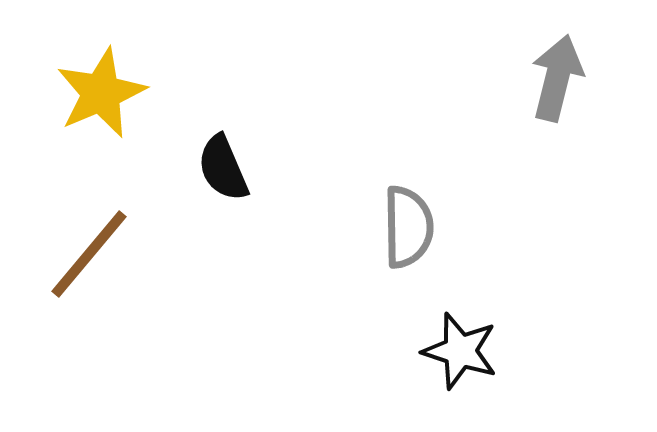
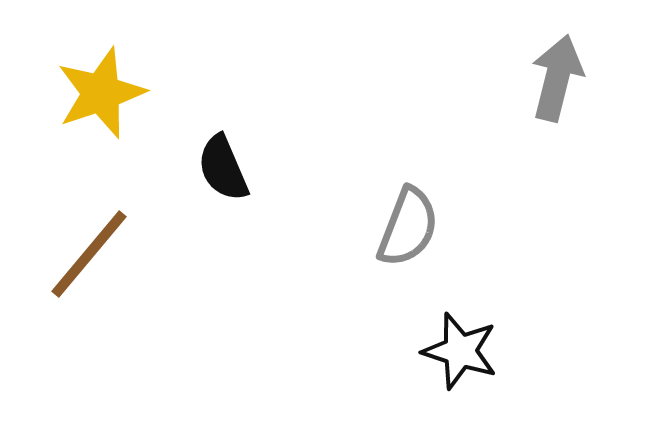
yellow star: rotated 4 degrees clockwise
gray semicircle: rotated 22 degrees clockwise
